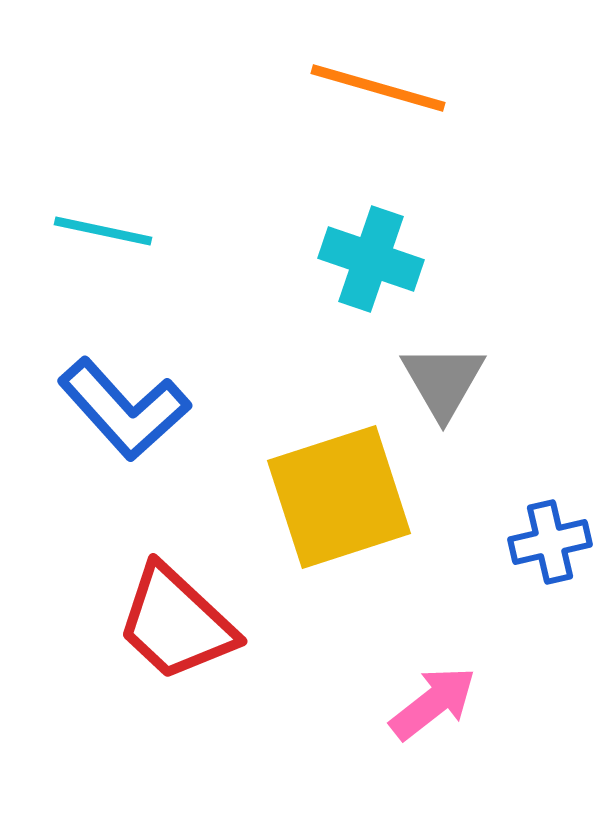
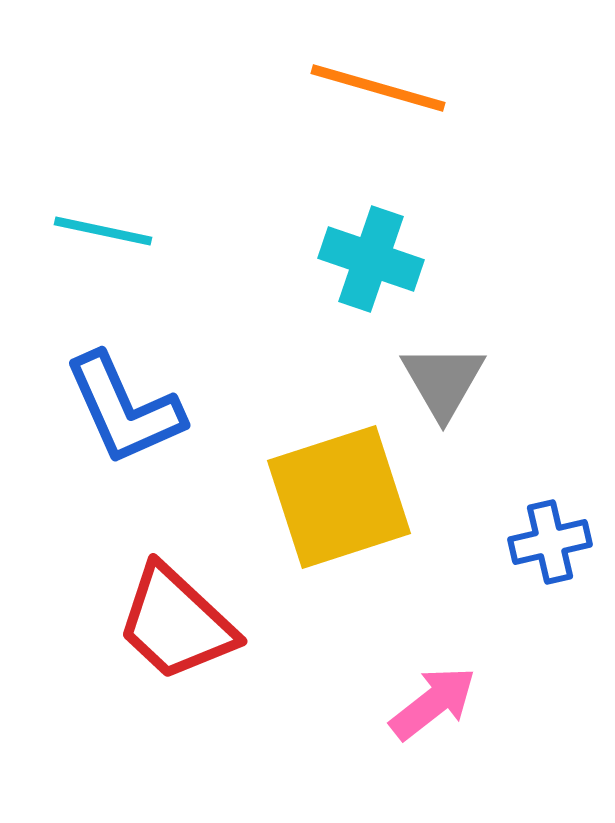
blue L-shape: rotated 18 degrees clockwise
